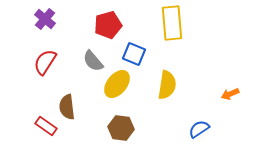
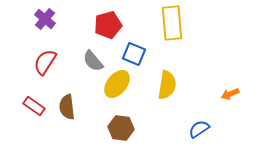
red rectangle: moved 12 px left, 20 px up
